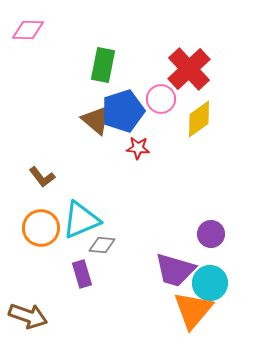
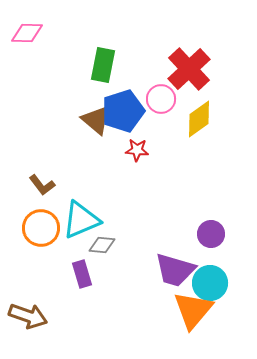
pink diamond: moved 1 px left, 3 px down
red star: moved 1 px left, 2 px down
brown L-shape: moved 8 px down
